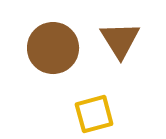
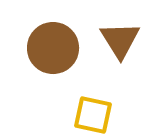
yellow square: moved 1 px left, 1 px down; rotated 27 degrees clockwise
